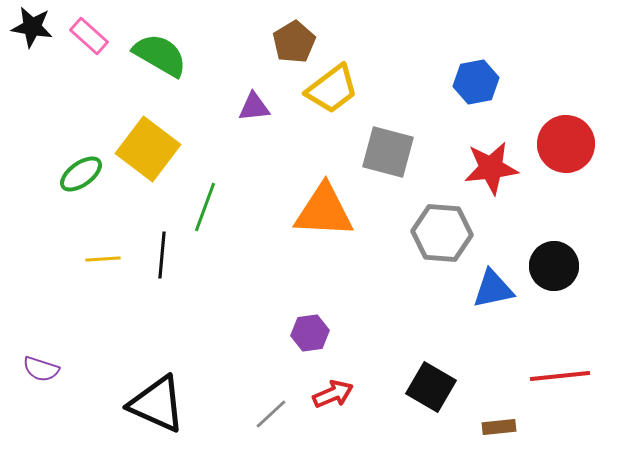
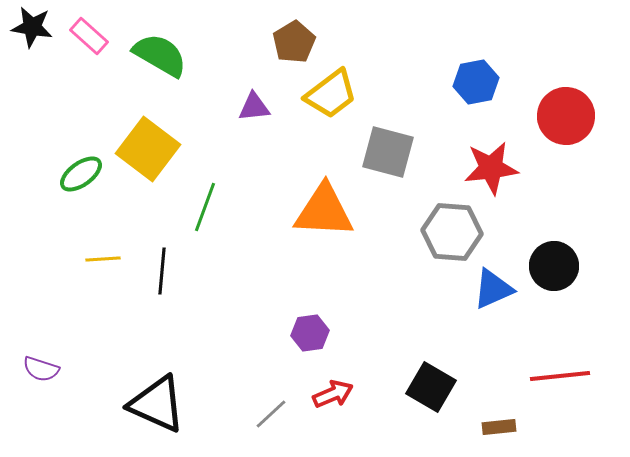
yellow trapezoid: moved 1 px left, 5 px down
red circle: moved 28 px up
gray hexagon: moved 10 px right, 1 px up
black line: moved 16 px down
blue triangle: rotated 12 degrees counterclockwise
